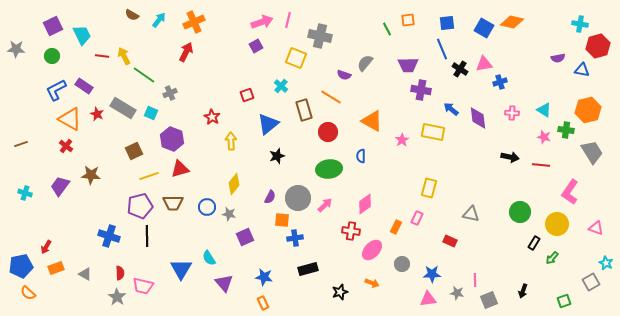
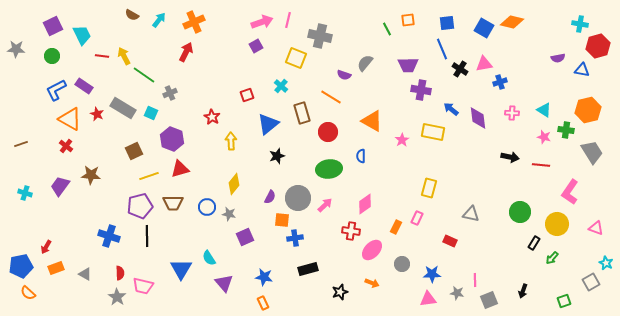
brown rectangle at (304, 110): moved 2 px left, 3 px down
